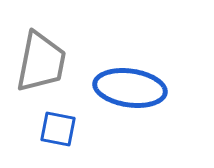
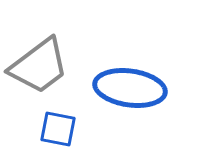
gray trapezoid: moved 2 px left, 4 px down; rotated 42 degrees clockwise
